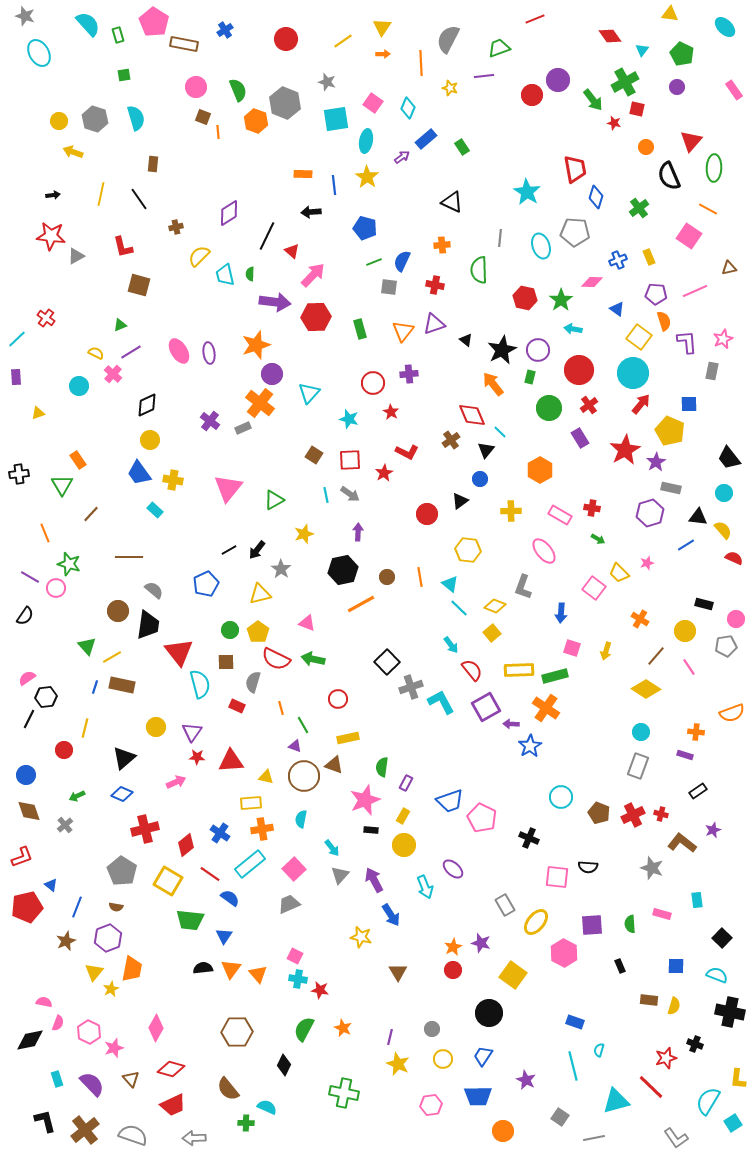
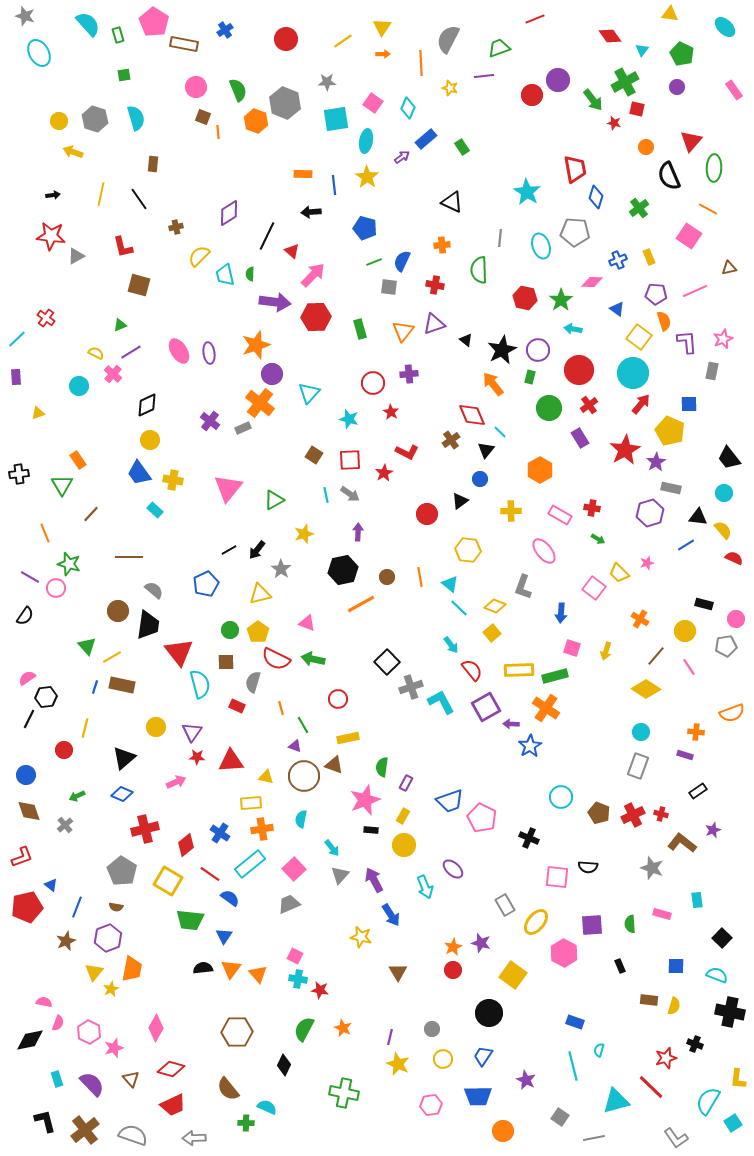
gray star at (327, 82): rotated 18 degrees counterclockwise
